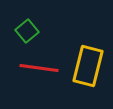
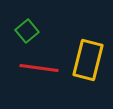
yellow rectangle: moved 6 px up
